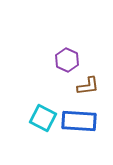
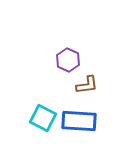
purple hexagon: moved 1 px right
brown L-shape: moved 1 px left, 1 px up
